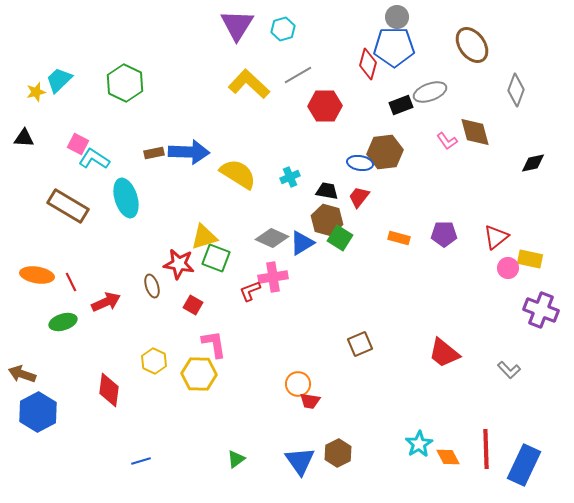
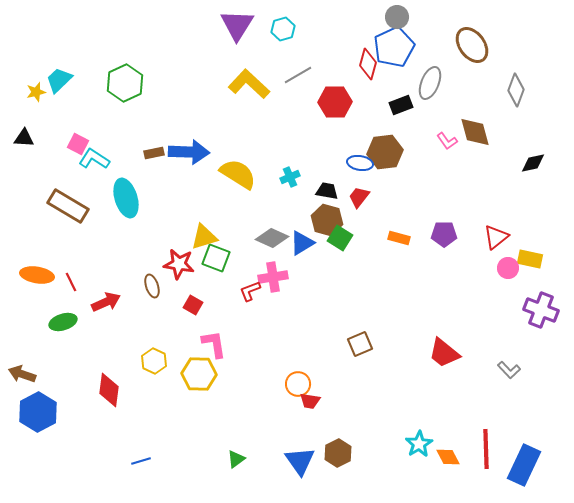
blue pentagon at (394, 47): rotated 24 degrees counterclockwise
green hexagon at (125, 83): rotated 9 degrees clockwise
gray ellipse at (430, 92): moved 9 px up; rotated 48 degrees counterclockwise
red hexagon at (325, 106): moved 10 px right, 4 px up
